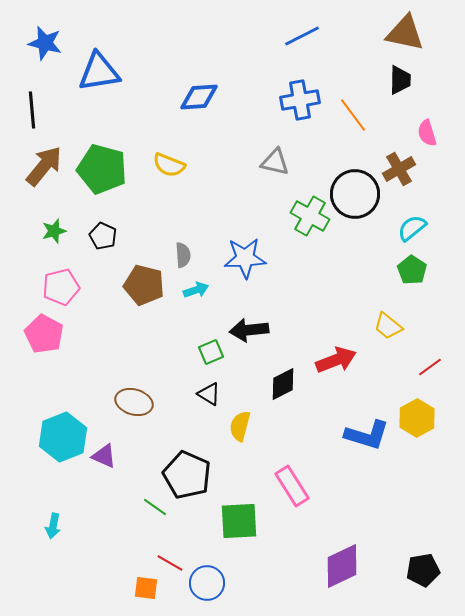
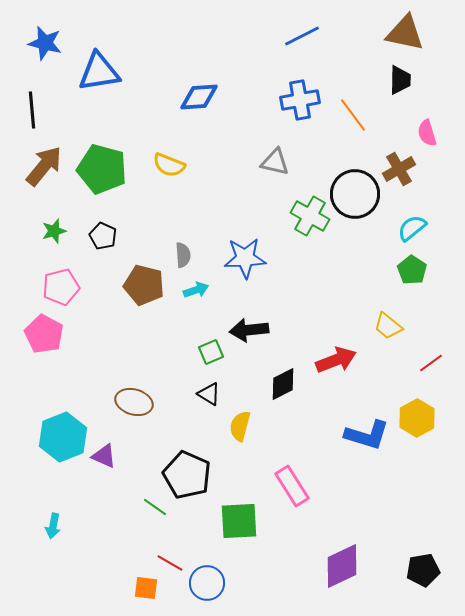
red line at (430, 367): moved 1 px right, 4 px up
